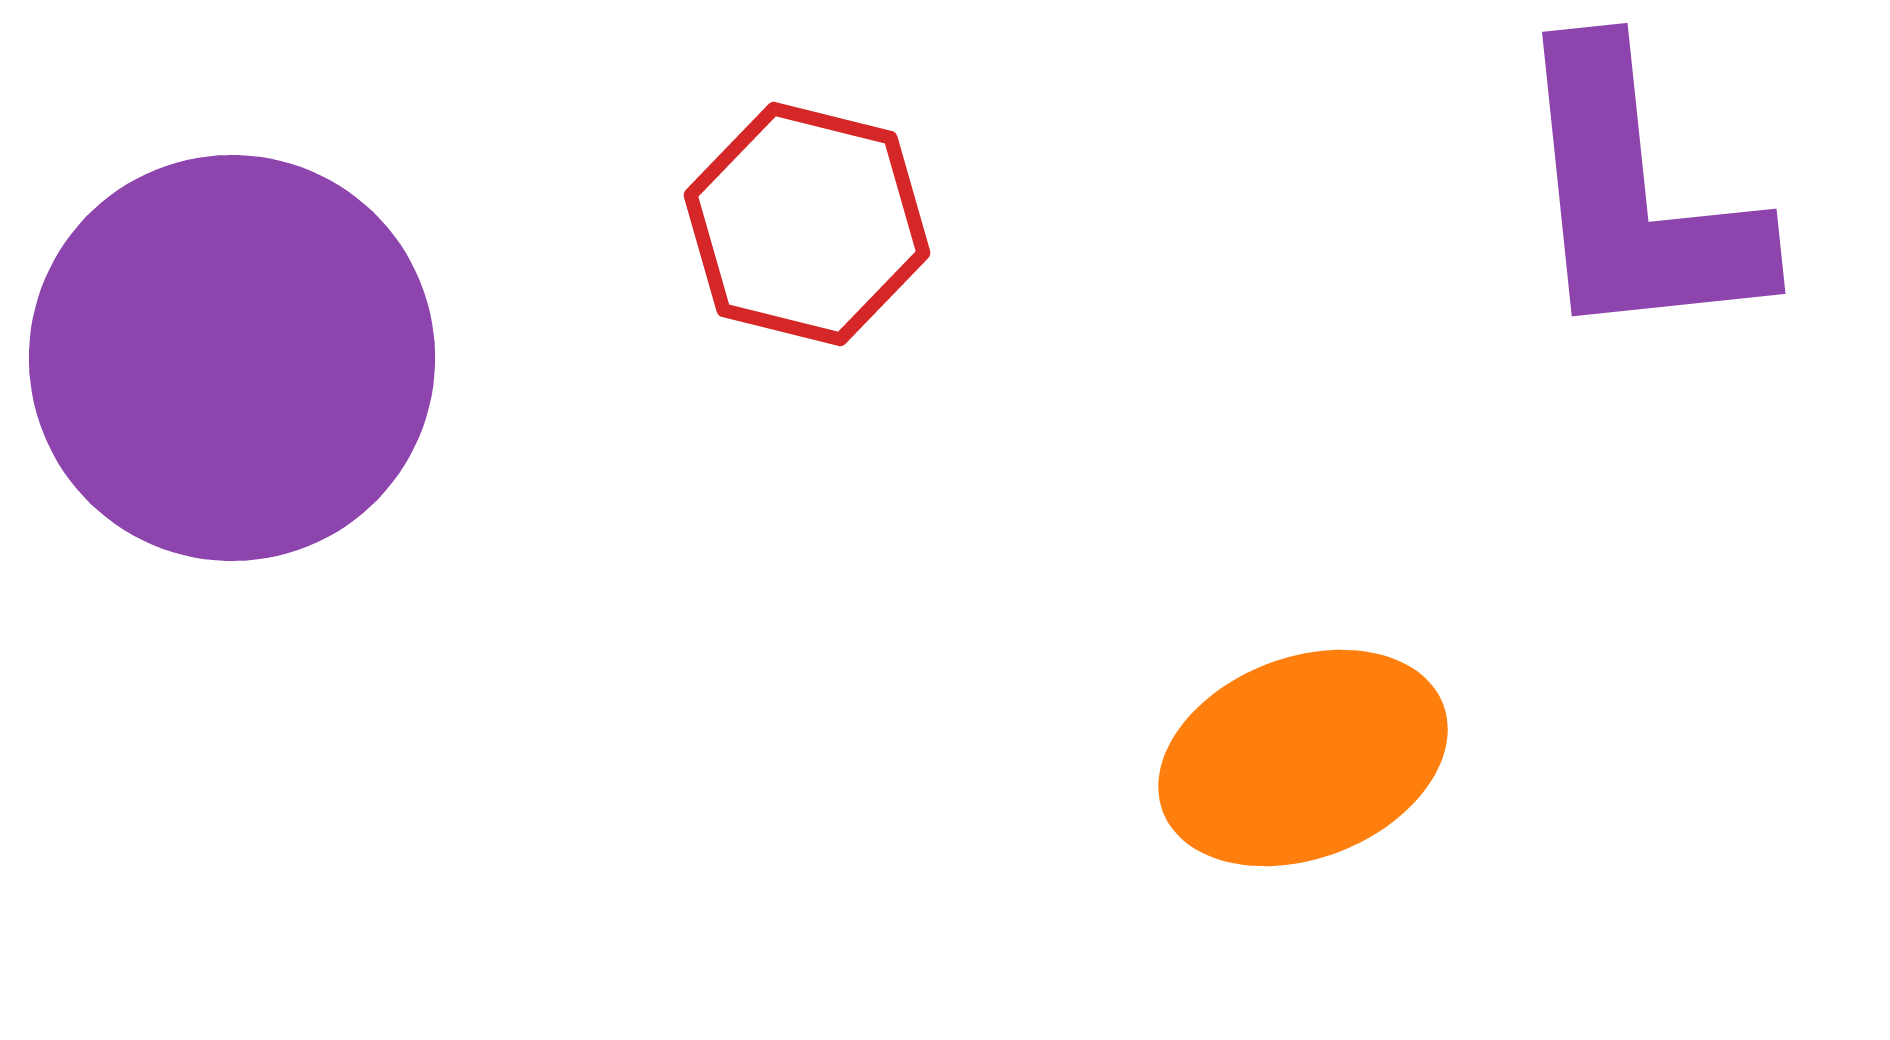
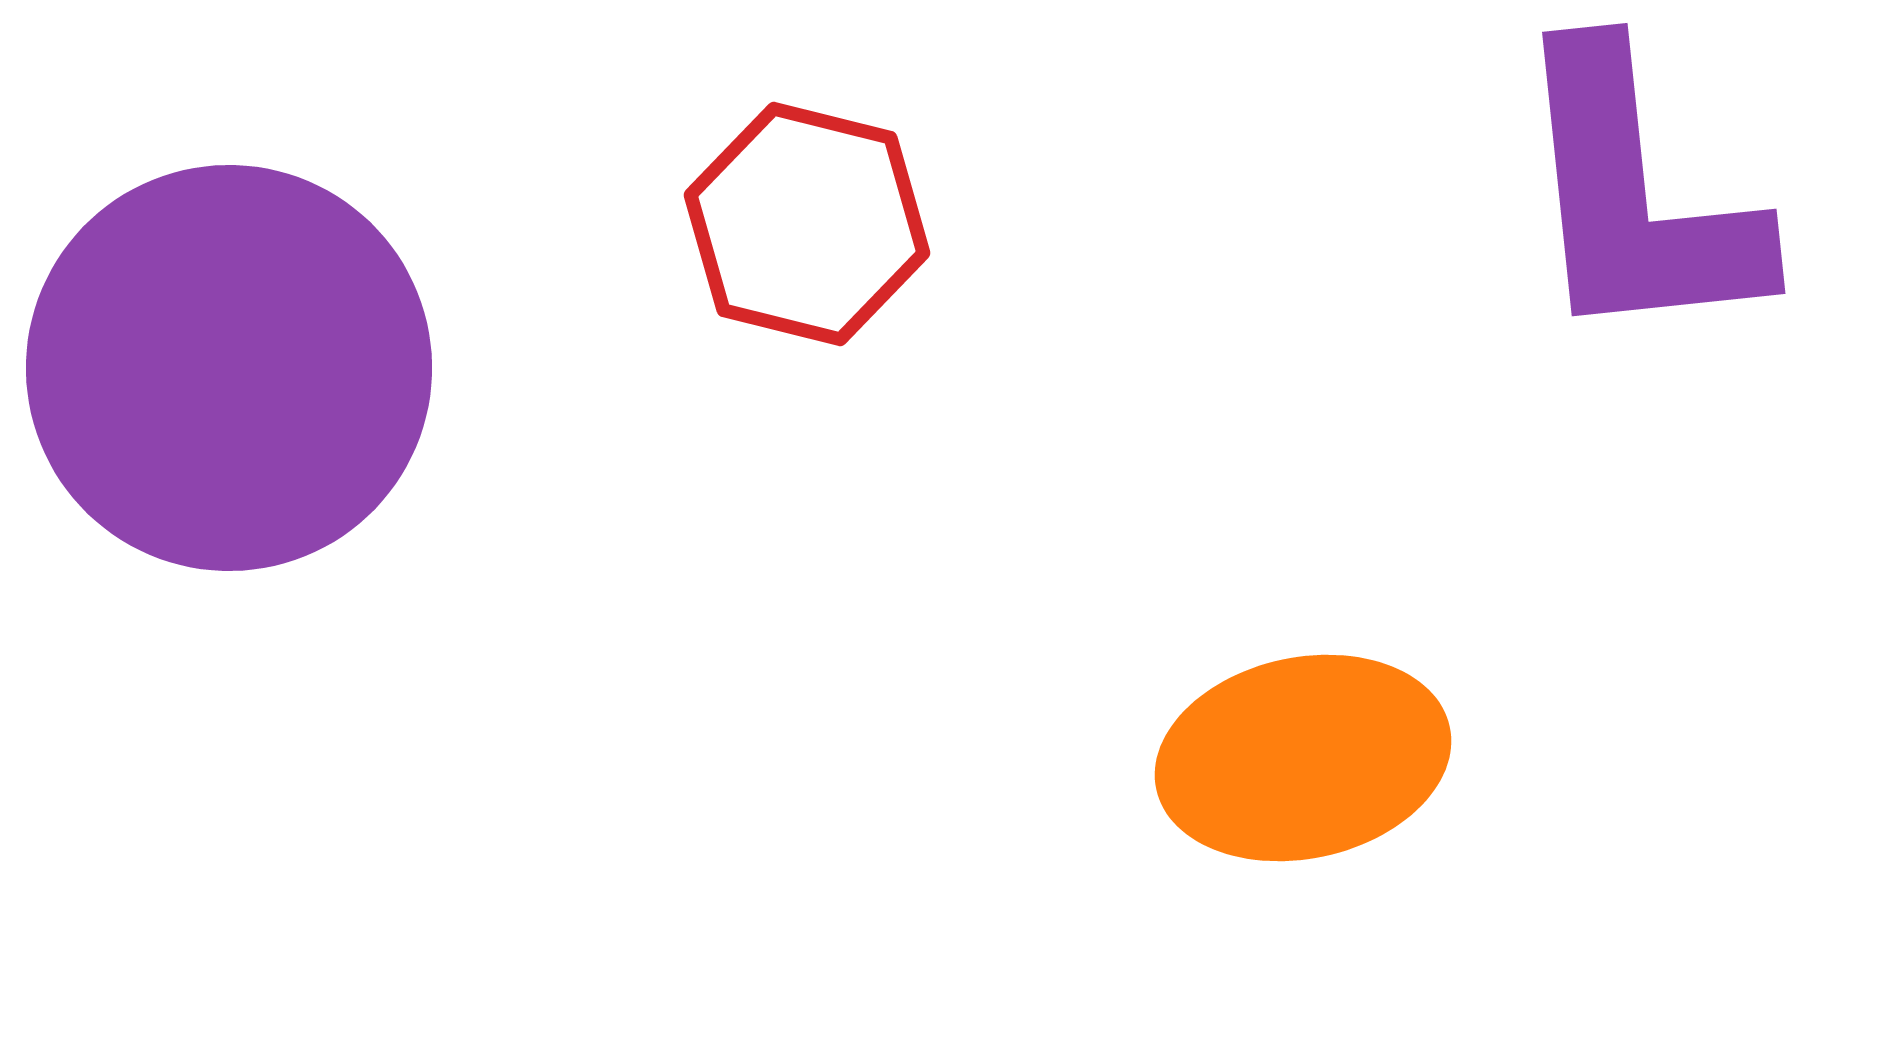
purple circle: moved 3 px left, 10 px down
orange ellipse: rotated 9 degrees clockwise
